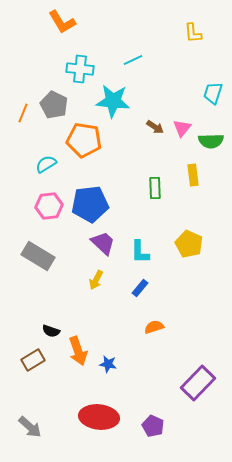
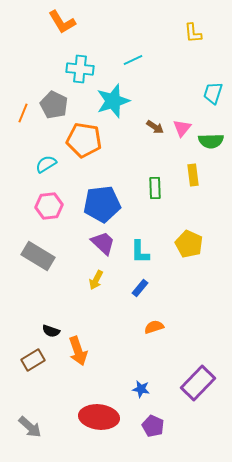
cyan star: rotated 24 degrees counterclockwise
blue pentagon: moved 12 px right
blue star: moved 33 px right, 25 px down
